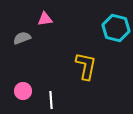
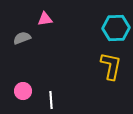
cyan hexagon: rotated 16 degrees counterclockwise
yellow L-shape: moved 25 px right
